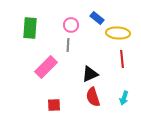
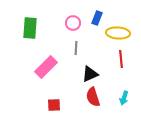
blue rectangle: rotated 72 degrees clockwise
pink circle: moved 2 px right, 2 px up
gray line: moved 8 px right, 3 px down
red line: moved 1 px left
